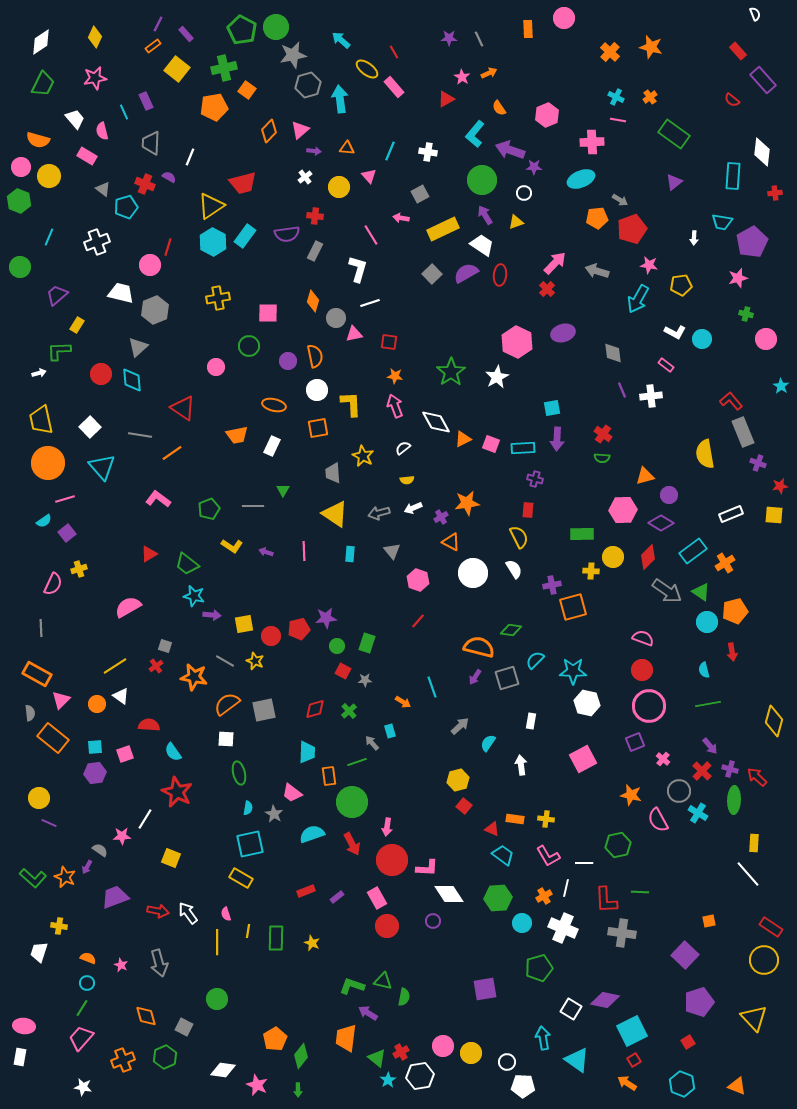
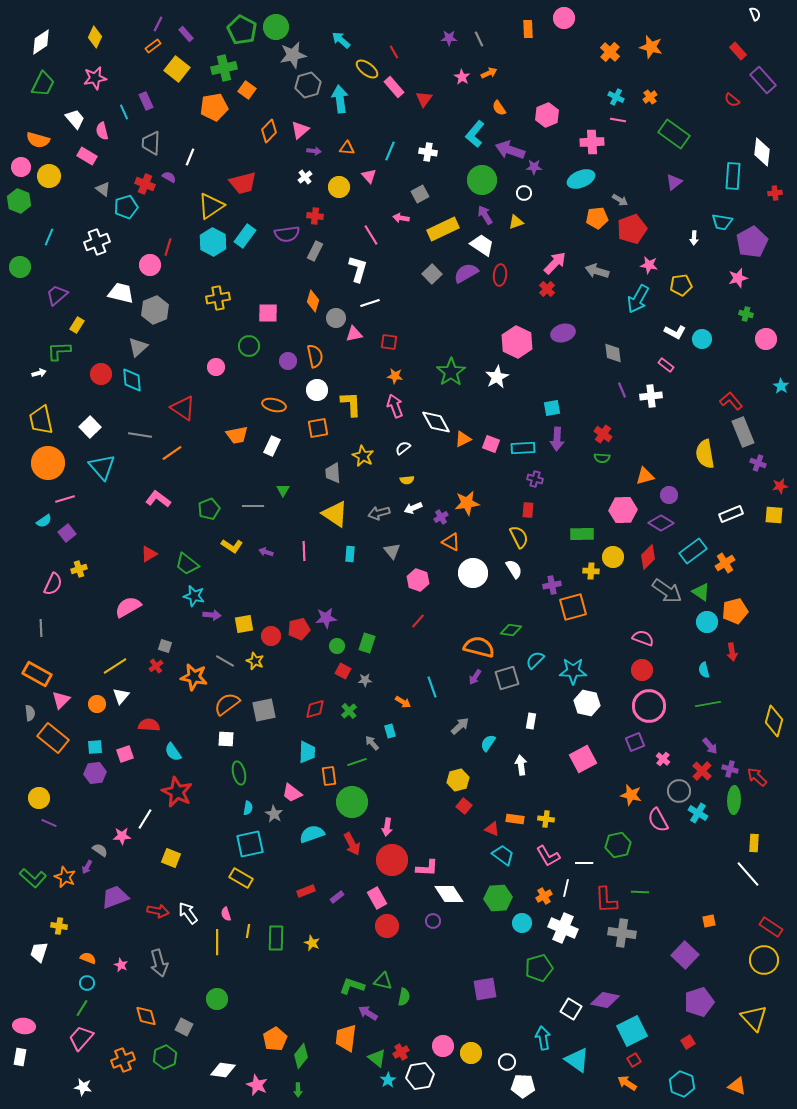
red triangle at (446, 99): moved 22 px left; rotated 24 degrees counterclockwise
white triangle at (121, 696): rotated 36 degrees clockwise
